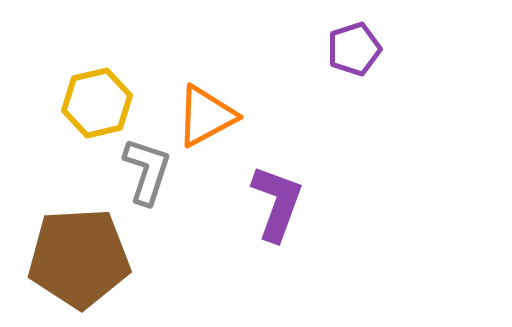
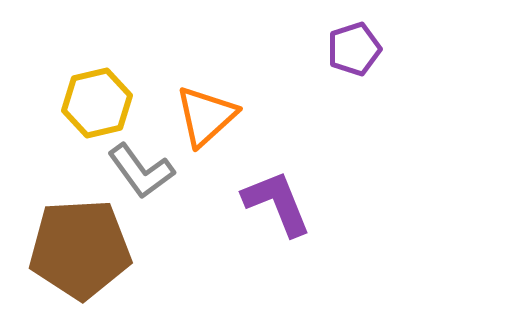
orange triangle: rotated 14 degrees counterclockwise
gray L-shape: moved 6 px left; rotated 126 degrees clockwise
purple L-shape: rotated 42 degrees counterclockwise
brown pentagon: moved 1 px right, 9 px up
